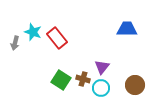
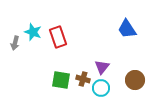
blue trapezoid: rotated 125 degrees counterclockwise
red rectangle: moved 1 px right, 1 px up; rotated 20 degrees clockwise
green square: rotated 24 degrees counterclockwise
brown circle: moved 5 px up
